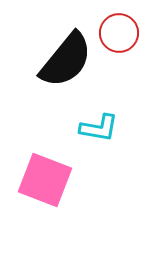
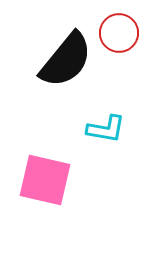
cyan L-shape: moved 7 px right, 1 px down
pink square: rotated 8 degrees counterclockwise
